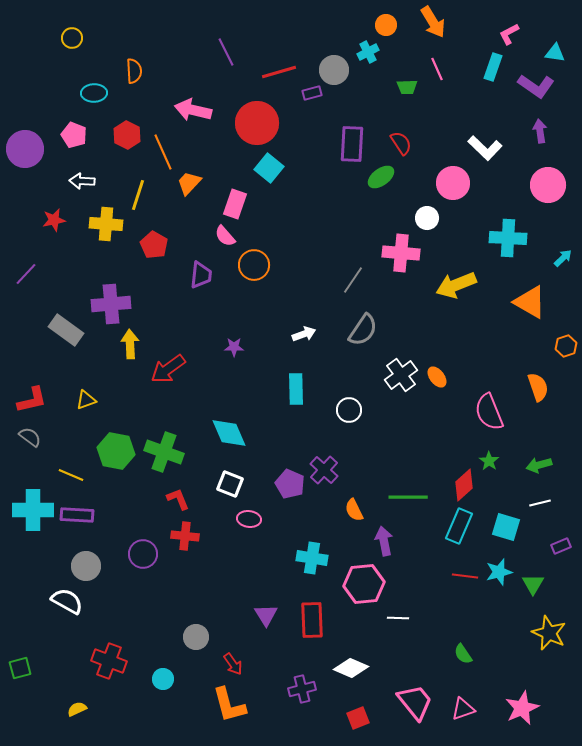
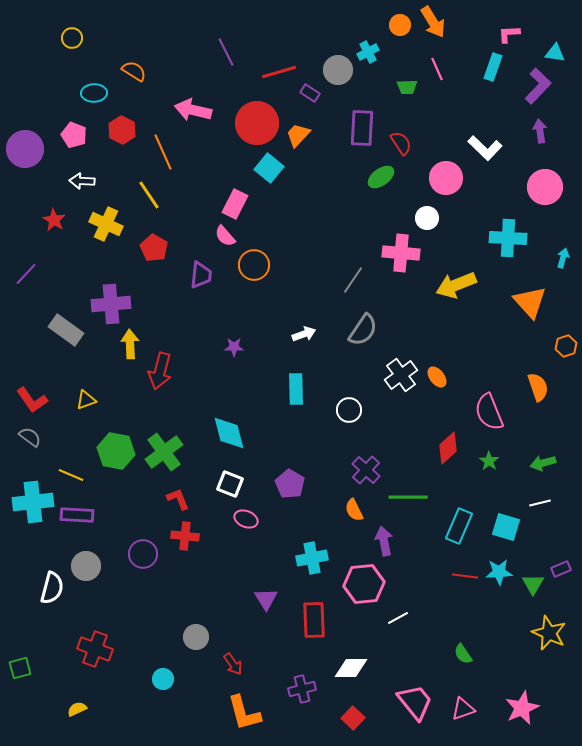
orange circle at (386, 25): moved 14 px right
pink L-shape at (509, 34): rotated 25 degrees clockwise
gray circle at (334, 70): moved 4 px right
orange semicircle at (134, 71): rotated 55 degrees counterclockwise
purple L-shape at (536, 86): moved 2 px right; rotated 81 degrees counterclockwise
purple rectangle at (312, 93): moved 2 px left; rotated 48 degrees clockwise
red hexagon at (127, 135): moved 5 px left, 5 px up
purple rectangle at (352, 144): moved 10 px right, 16 px up
orange trapezoid at (189, 183): moved 109 px right, 48 px up
pink circle at (453, 183): moved 7 px left, 5 px up
pink circle at (548, 185): moved 3 px left, 2 px down
yellow line at (138, 195): moved 11 px right; rotated 52 degrees counterclockwise
pink rectangle at (235, 204): rotated 8 degrees clockwise
red star at (54, 220): rotated 30 degrees counterclockwise
yellow cross at (106, 224): rotated 20 degrees clockwise
red pentagon at (154, 245): moved 3 px down
cyan arrow at (563, 258): rotated 30 degrees counterclockwise
orange triangle at (530, 302): rotated 18 degrees clockwise
red arrow at (168, 369): moved 8 px left, 2 px down; rotated 39 degrees counterclockwise
red L-shape at (32, 400): rotated 68 degrees clockwise
cyan diamond at (229, 433): rotated 9 degrees clockwise
green cross at (164, 452): rotated 33 degrees clockwise
green arrow at (539, 465): moved 4 px right, 2 px up
purple cross at (324, 470): moved 42 px right
purple pentagon at (290, 484): rotated 8 degrees clockwise
red diamond at (464, 485): moved 16 px left, 37 px up
cyan cross at (33, 510): moved 8 px up; rotated 6 degrees counterclockwise
pink ellipse at (249, 519): moved 3 px left; rotated 15 degrees clockwise
purple rectangle at (561, 546): moved 23 px down
cyan cross at (312, 558): rotated 20 degrees counterclockwise
cyan star at (499, 572): rotated 12 degrees clockwise
white semicircle at (67, 601): moved 15 px left, 13 px up; rotated 76 degrees clockwise
purple triangle at (266, 615): moved 16 px up
white line at (398, 618): rotated 30 degrees counterclockwise
red rectangle at (312, 620): moved 2 px right
red cross at (109, 661): moved 14 px left, 12 px up
white diamond at (351, 668): rotated 24 degrees counterclockwise
orange L-shape at (229, 705): moved 15 px right, 8 px down
red square at (358, 718): moved 5 px left; rotated 25 degrees counterclockwise
